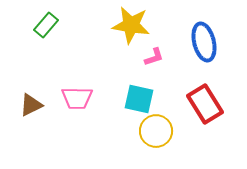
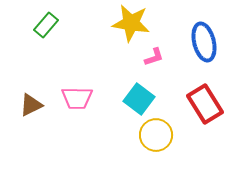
yellow star: moved 2 px up
cyan square: rotated 24 degrees clockwise
yellow circle: moved 4 px down
